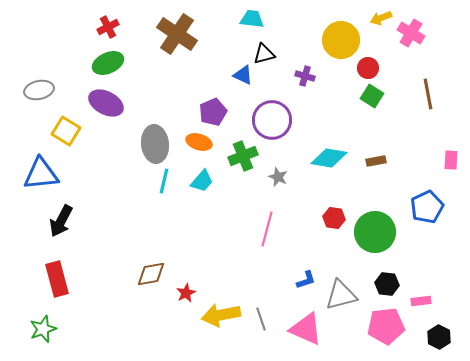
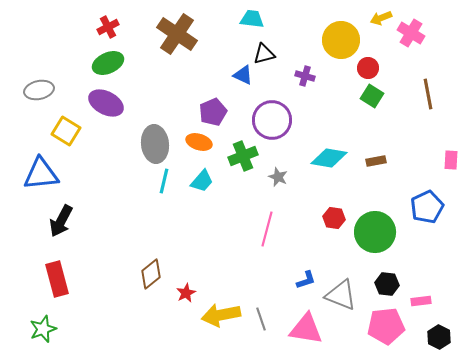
brown diamond at (151, 274): rotated 28 degrees counterclockwise
gray triangle at (341, 295): rotated 36 degrees clockwise
pink triangle at (306, 329): rotated 15 degrees counterclockwise
